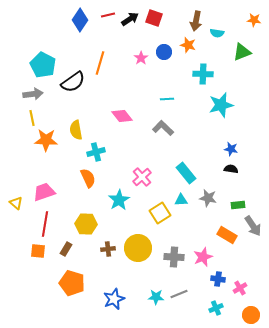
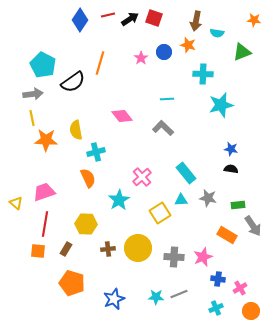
orange circle at (251, 315): moved 4 px up
